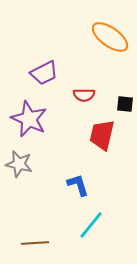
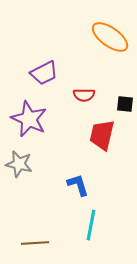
cyan line: rotated 28 degrees counterclockwise
